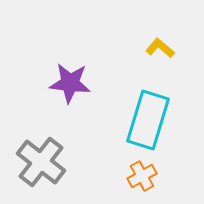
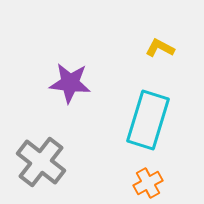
yellow L-shape: rotated 12 degrees counterclockwise
orange cross: moved 6 px right, 7 px down
